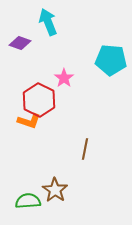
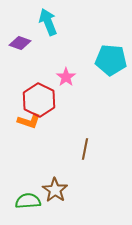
pink star: moved 2 px right, 1 px up
